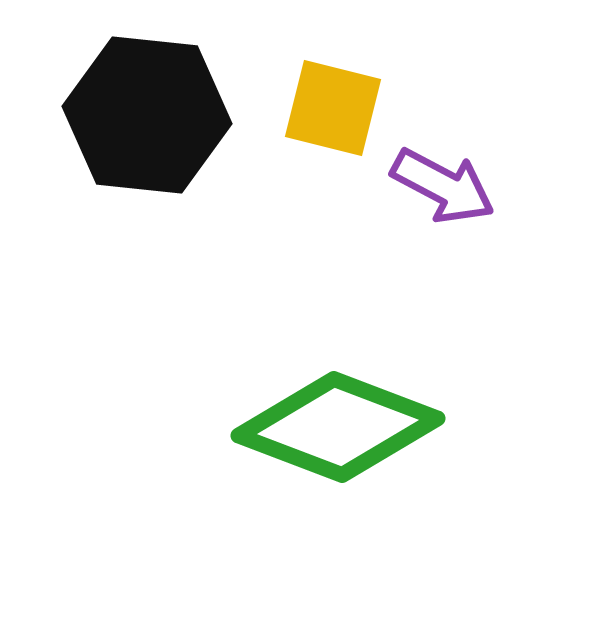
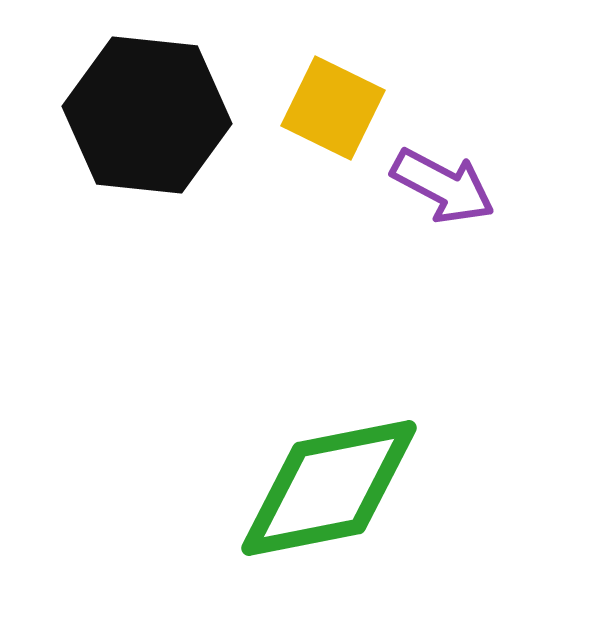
yellow square: rotated 12 degrees clockwise
green diamond: moved 9 px left, 61 px down; rotated 32 degrees counterclockwise
